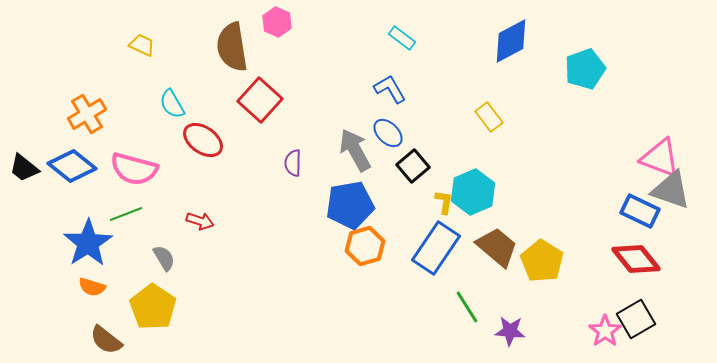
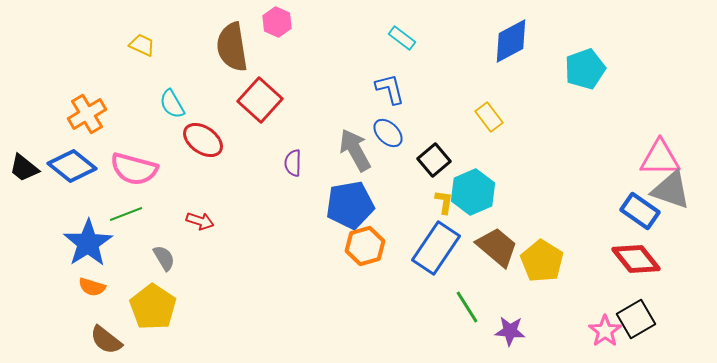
blue L-shape at (390, 89): rotated 16 degrees clockwise
pink triangle at (660, 158): rotated 21 degrees counterclockwise
black square at (413, 166): moved 21 px right, 6 px up
blue rectangle at (640, 211): rotated 9 degrees clockwise
